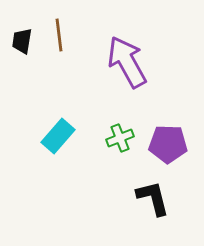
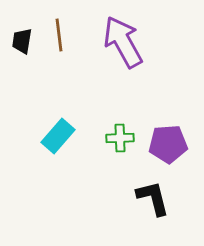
purple arrow: moved 4 px left, 20 px up
green cross: rotated 20 degrees clockwise
purple pentagon: rotated 6 degrees counterclockwise
